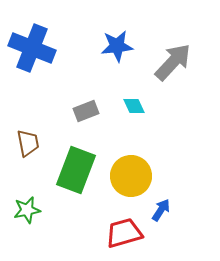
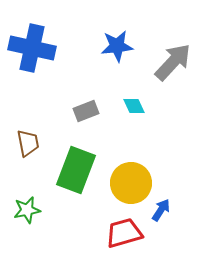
blue cross: rotated 9 degrees counterclockwise
yellow circle: moved 7 px down
